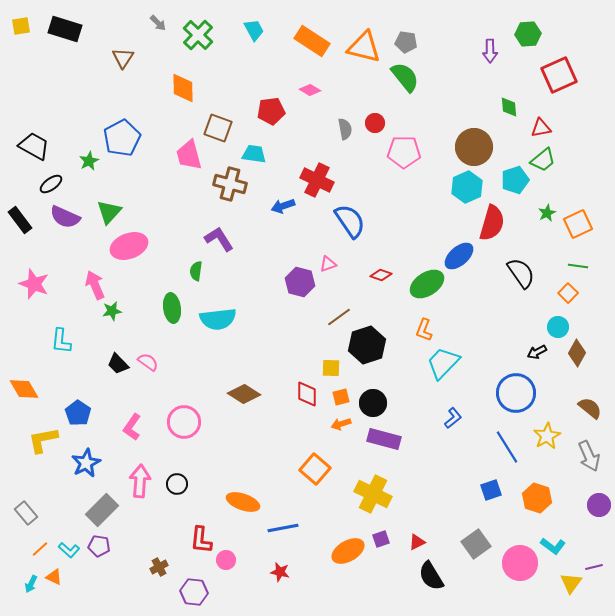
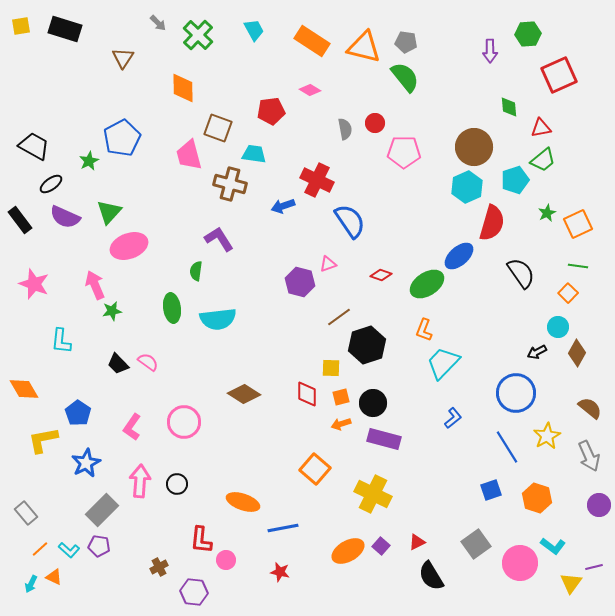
purple square at (381, 539): moved 7 px down; rotated 30 degrees counterclockwise
